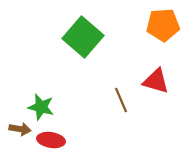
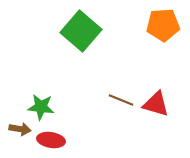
green square: moved 2 px left, 6 px up
red triangle: moved 23 px down
brown line: rotated 45 degrees counterclockwise
green star: rotated 8 degrees counterclockwise
